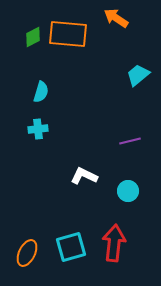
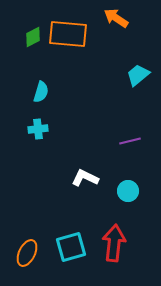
white L-shape: moved 1 px right, 2 px down
